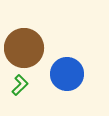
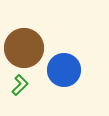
blue circle: moved 3 px left, 4 px up
